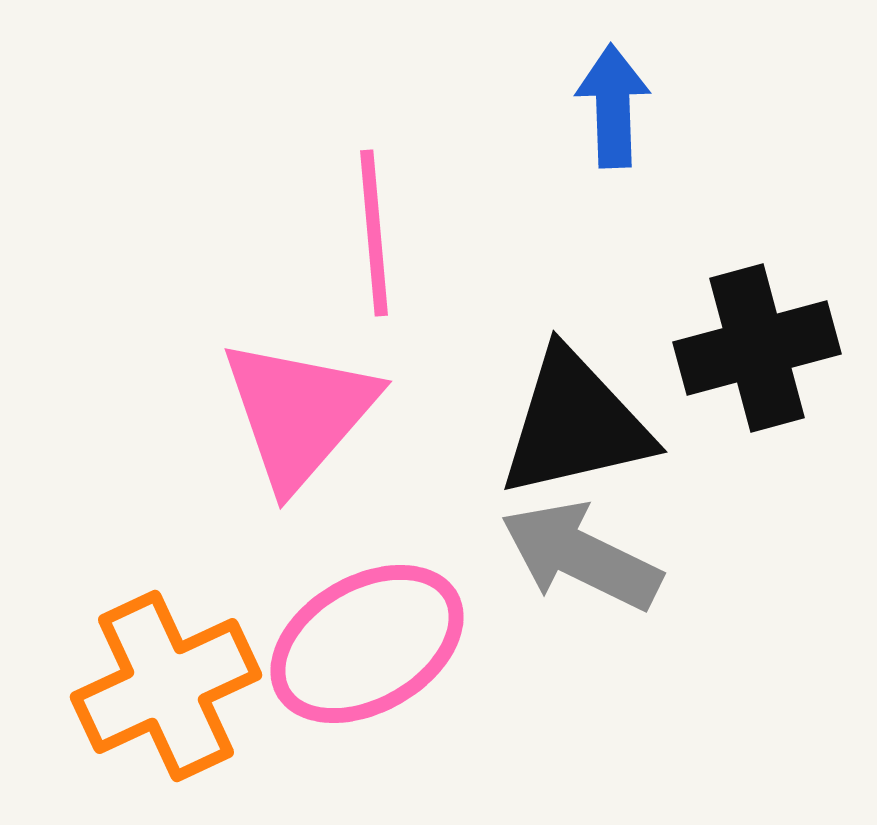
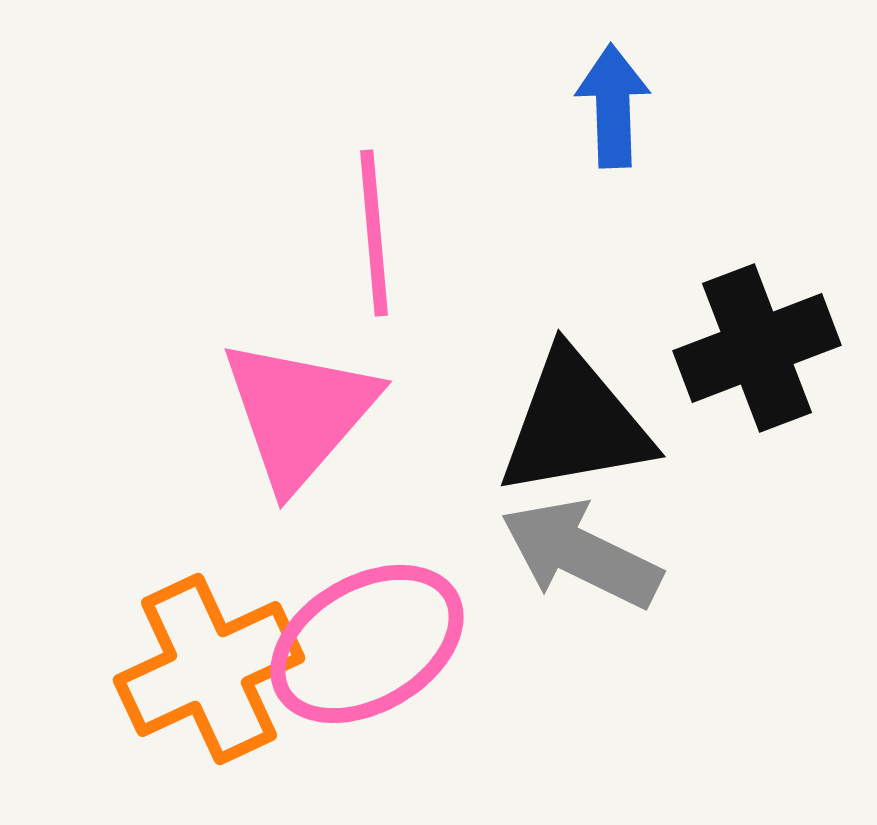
black cross: rotated 6 degrees counterclockwise
black triangle: rotated 3 degrees clockwise
gray arrow: moved 2 px up
orange cross: moved 43 px right, 17 px up
